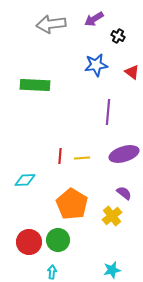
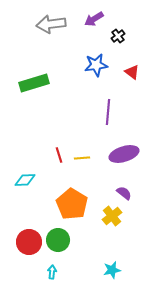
black cross: rotated 24 degrees clockwise
green rectangle: moved 1 px left, 2 px up; rotated 20 degrees counterclockwise
red line: moved 1 px left, 1 px up; rotated 21 degrees counterclockwise
